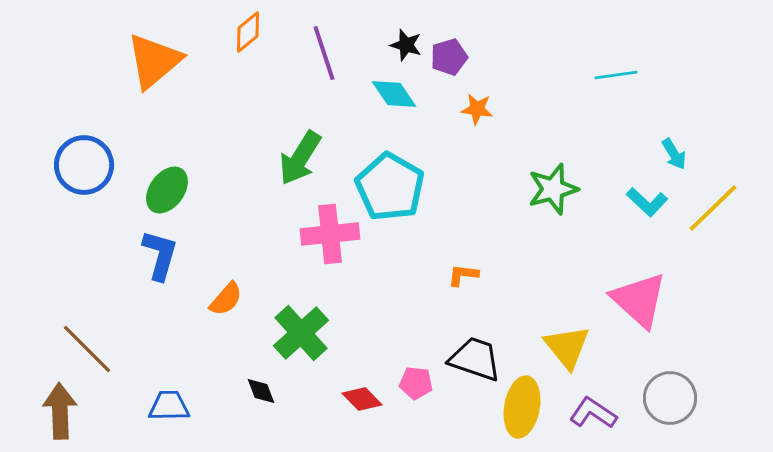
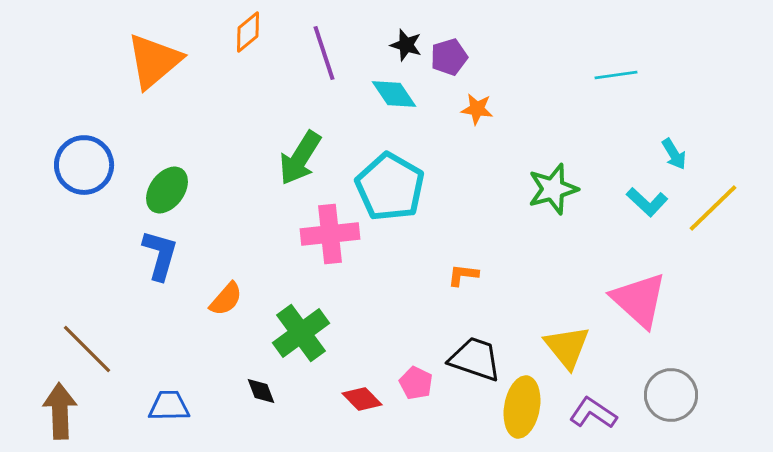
green cross: rotated 6 degrees clockwise
pink pentagon: rotated 20 degrees clockwise
gray circle: moved 1 px right, 3 px up
